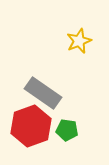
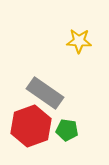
yellow star: rotated 25 degrees clockwise
gray rectangle: moved 2 px right
